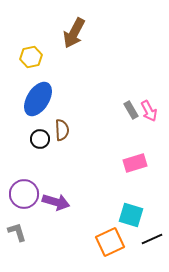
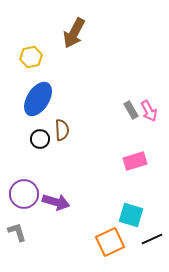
pink rectangle: moved 2 px up
